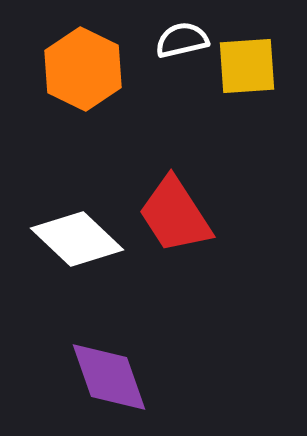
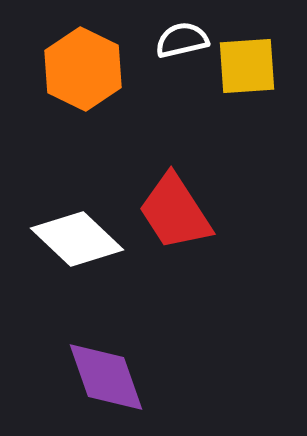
red trapezoid: moved 3 px up
purple diamond: moved 3 px left
